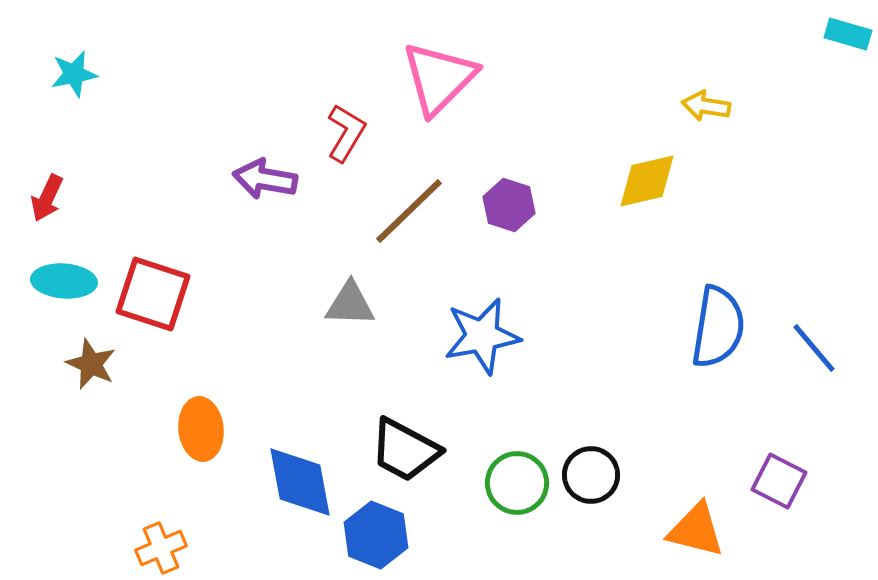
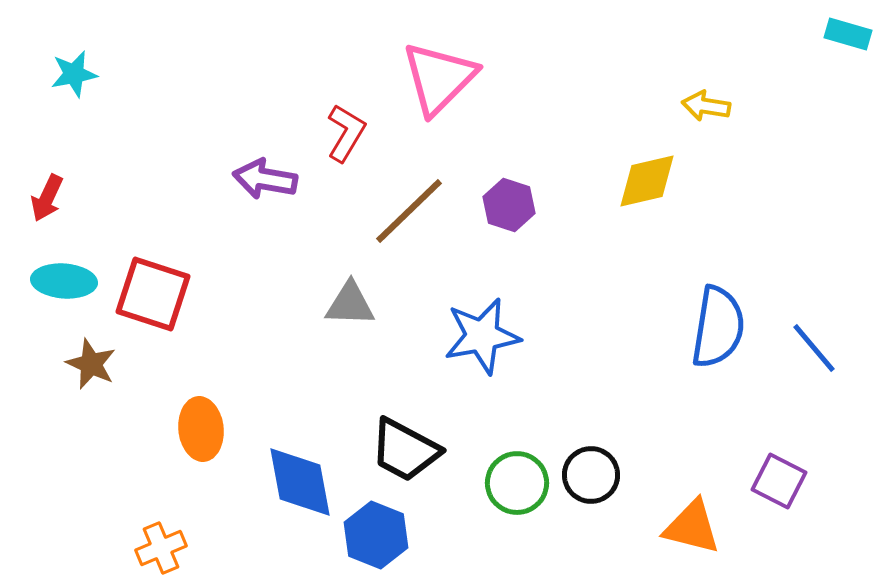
orange triangle: moved 4 px left, 3 px up
